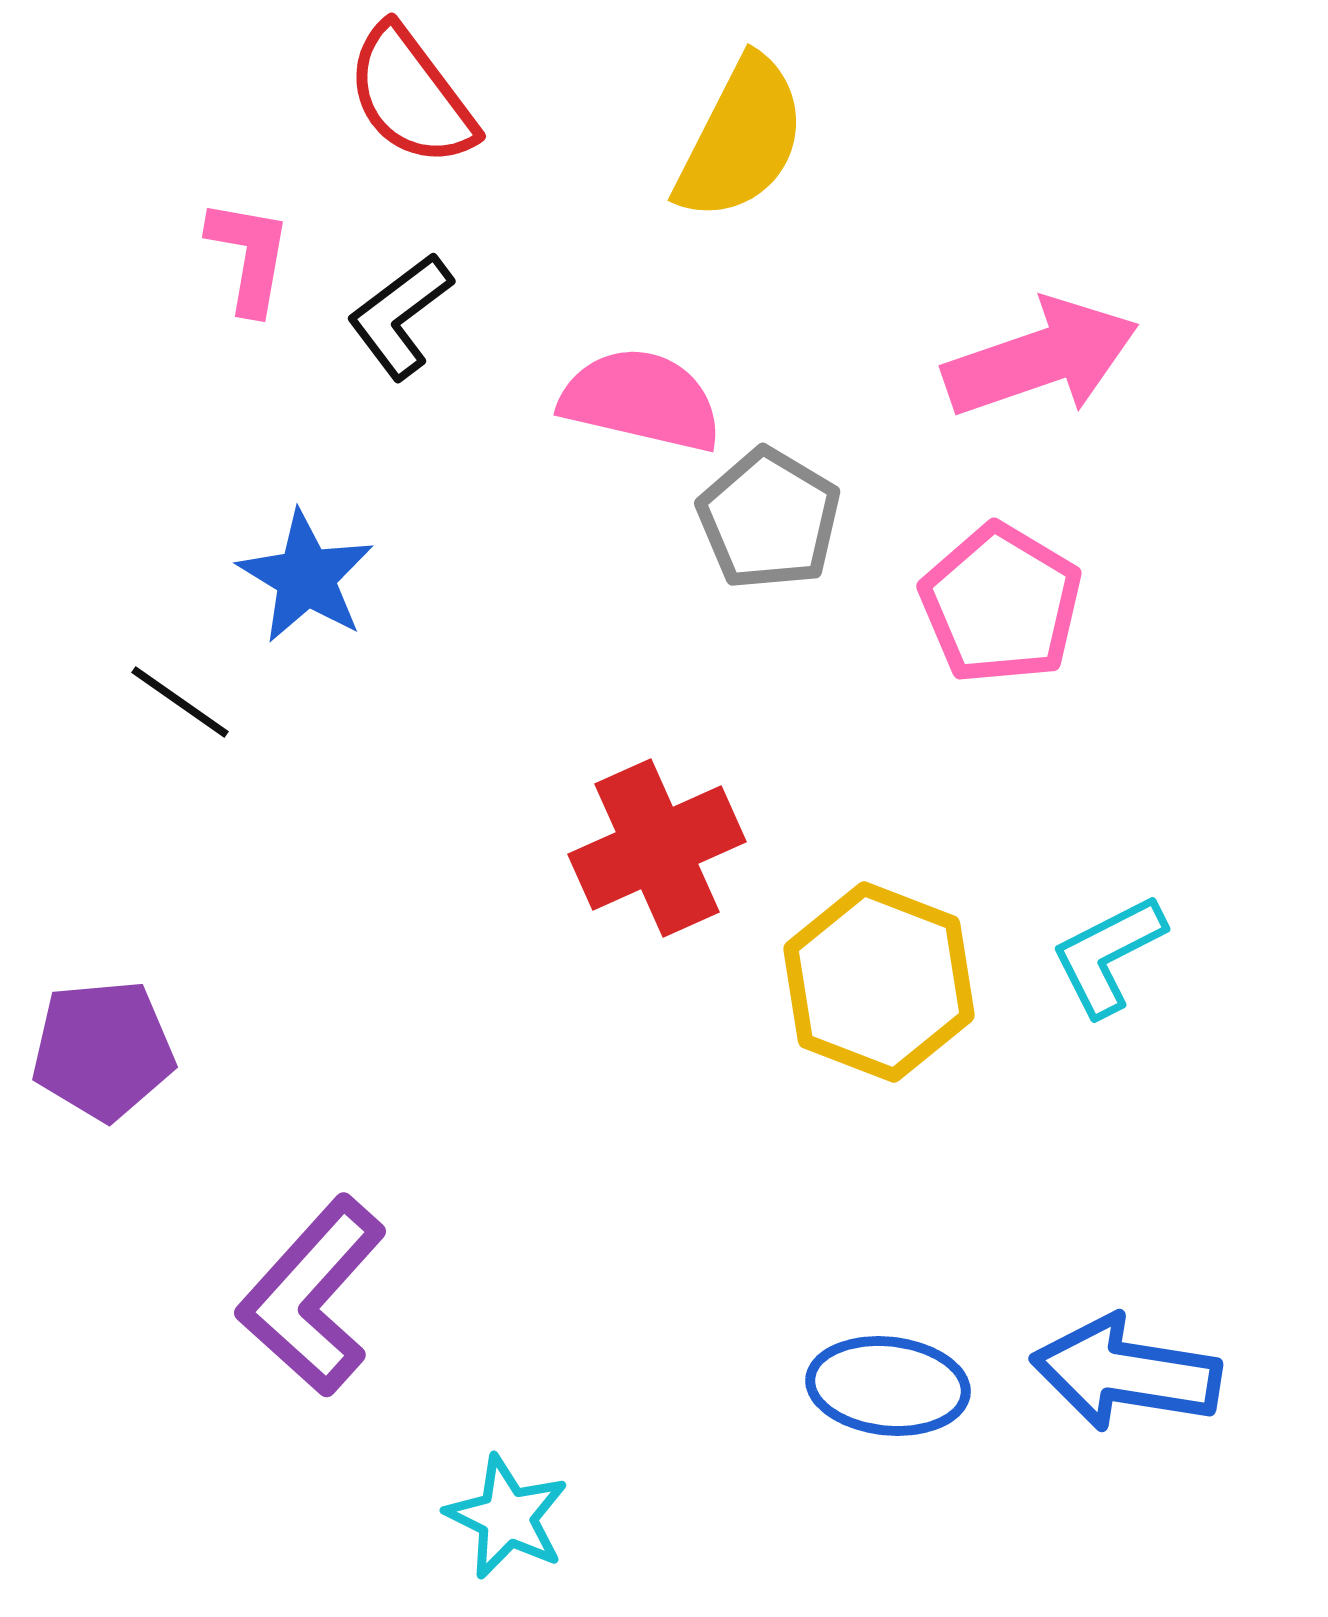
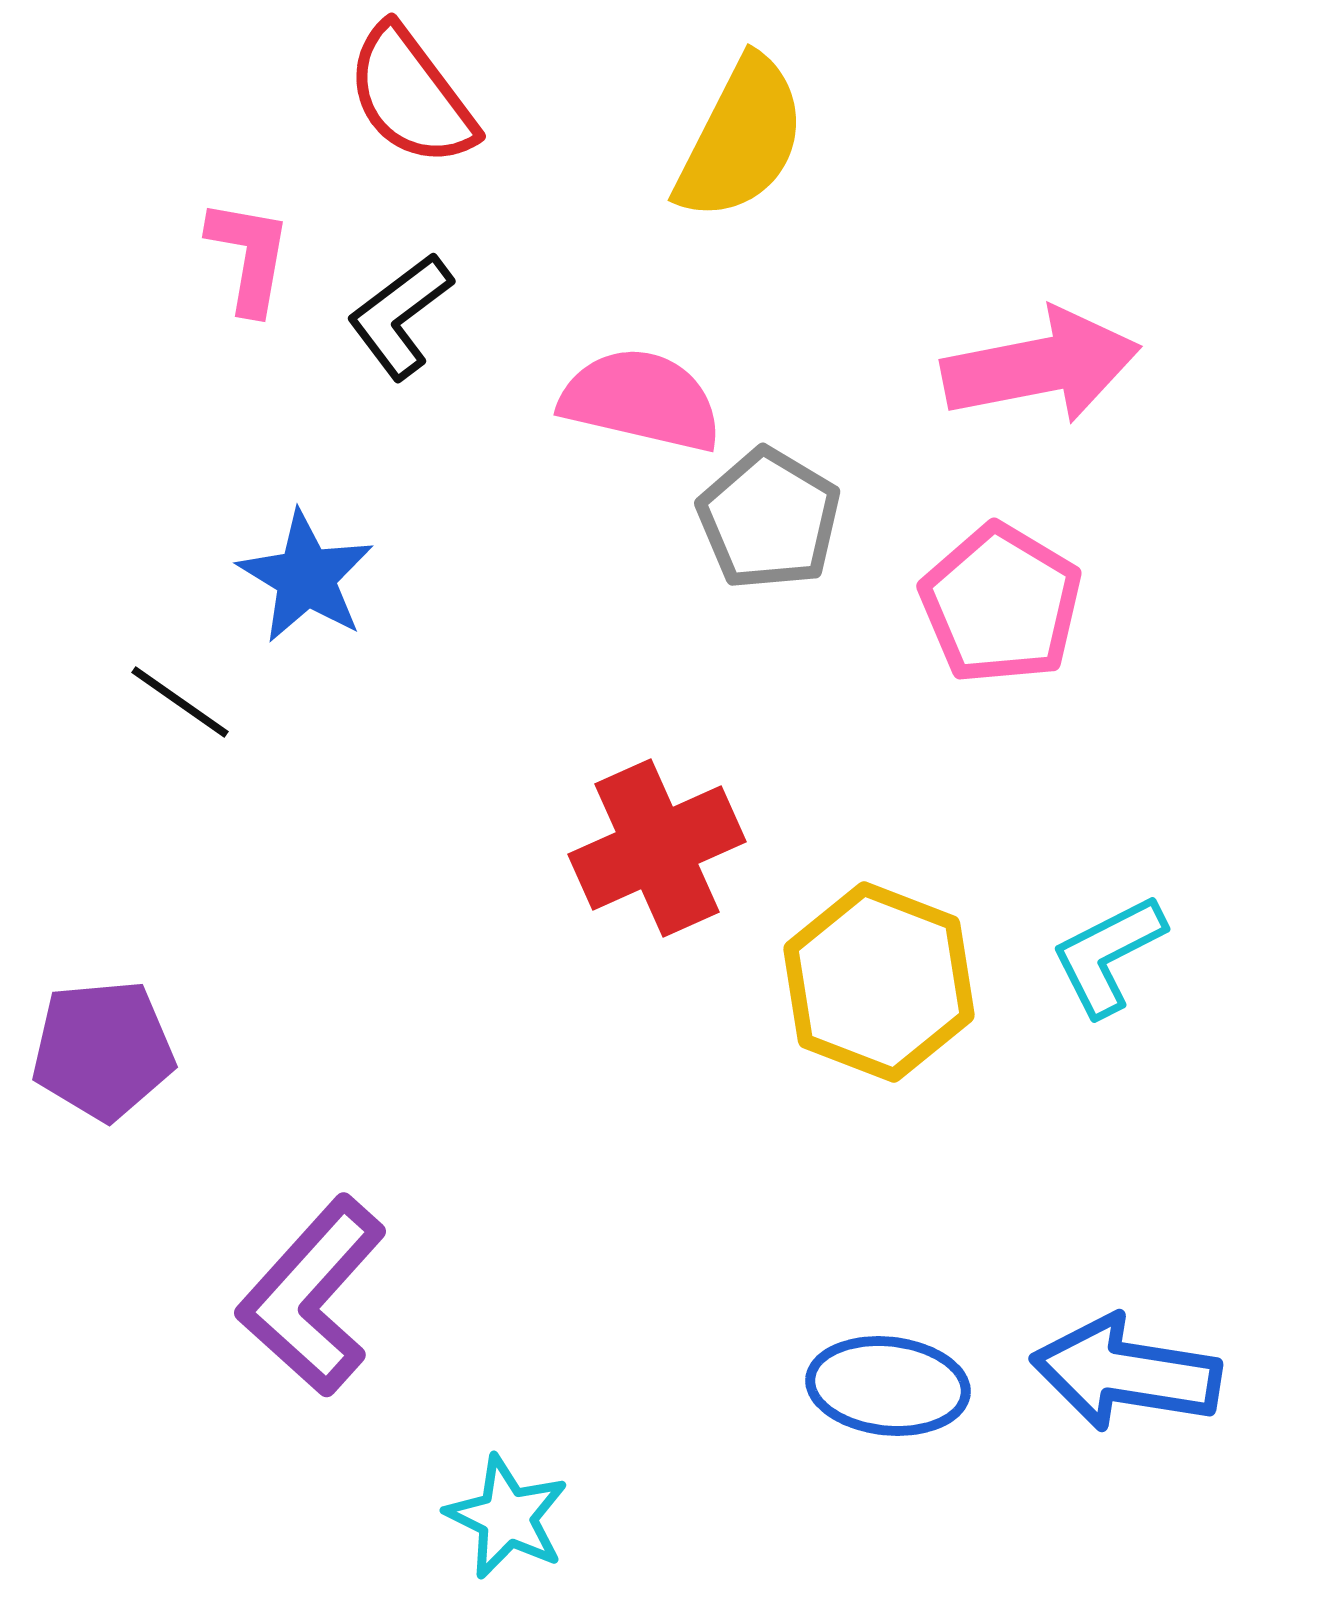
pink arrow: moved 8 px down; rotated 8 degrees clockwise
